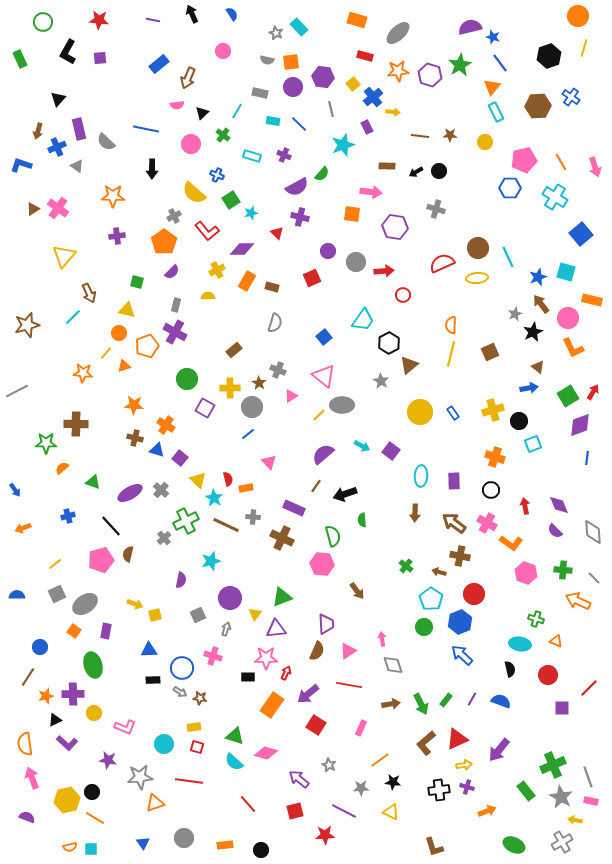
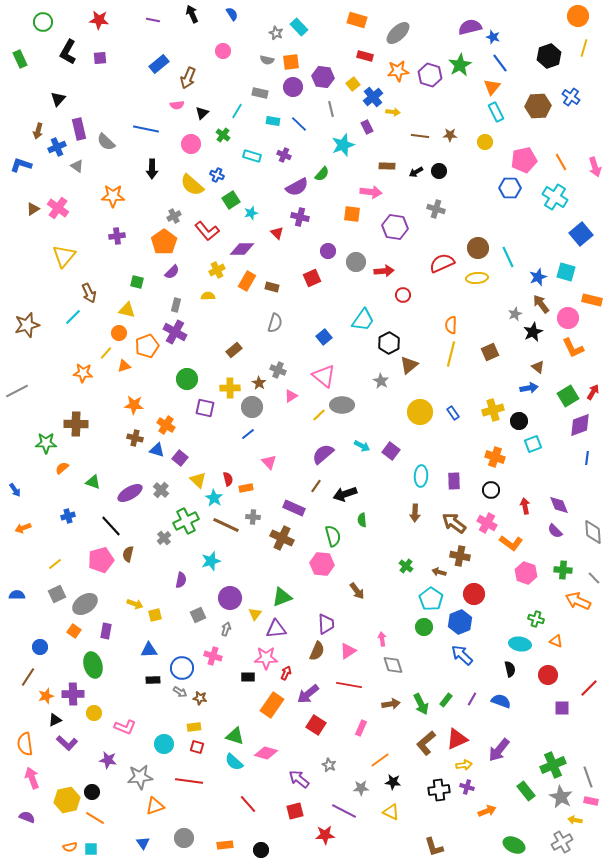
yellow semicircle at (194, 193): moved 2 px left, 8 px up
purple square at (205, 408): rotated 18 degrees counterclockwise
orange triangle at (155, 803): moved 3 px down
